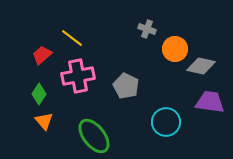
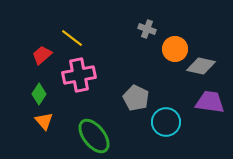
pink cross: moved 1 px right, 1 px up
gray pentagon: moved 10 px right, 12 px down
